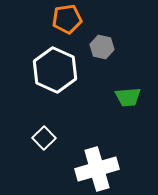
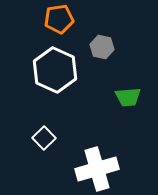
orange pentagon: moved 8 px left
